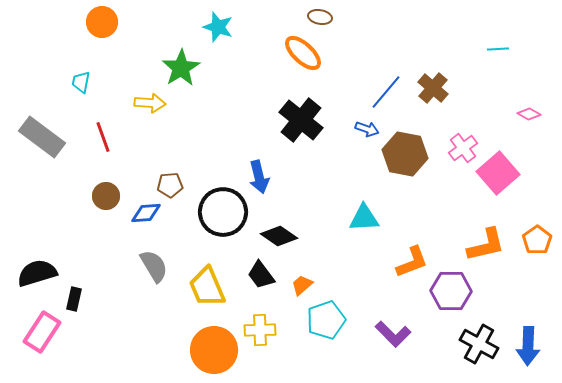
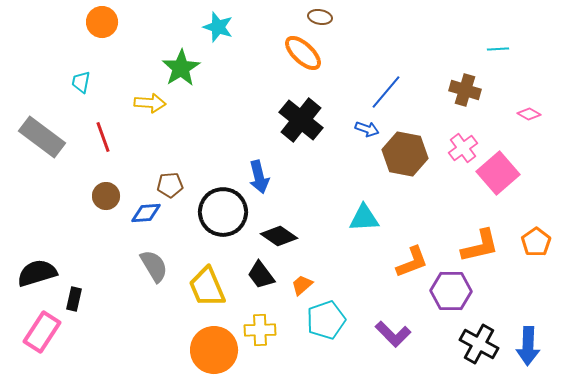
brown cross at (433, 88): moved 32 px right, 2 px down; rotated 24 degrees counterclockwise
orange pentagon at (537, 240): moved 1 px left, 2 px down
orange L-shape at (486, 245): moved 6 px left, 1 px down
